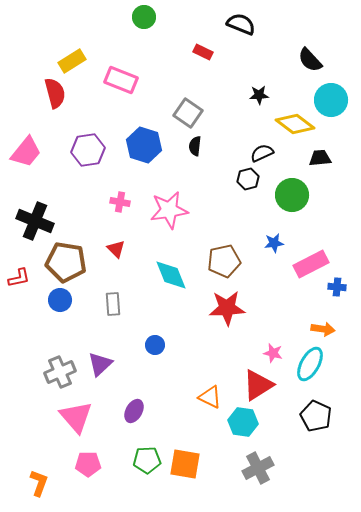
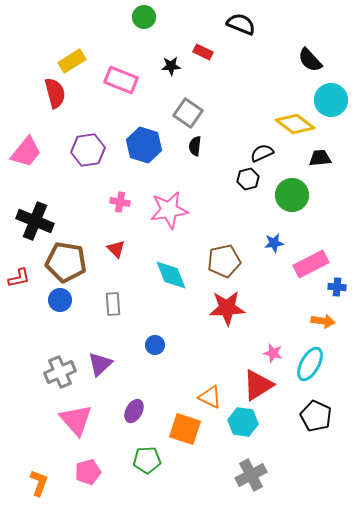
black star at (259, 95): moved 88 px left, 29 px up
orange arrow at (323, 329): moved 8 px up
pink triangle at (76, 417): moved 3 px down
pink pentagon at (88, 464): moved 8 px down; rotated 15 degrees counterclockwise
orange square at (185, 464): moved 35 px up; rotated 8 degrees clockwise
gray cross at (258, 468): moved 7 px left, 7 px down
